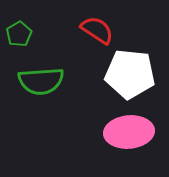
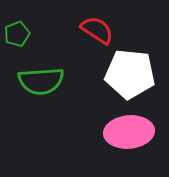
green pentagon: moved 2 px left; rotated 10 degrees clockwise
